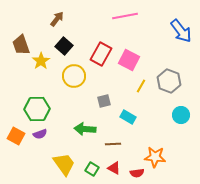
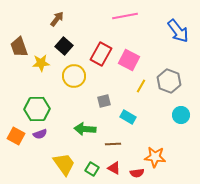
blue arrow: moved 3 px left
brown trapezoid: moved 2 px left, 2 px down
yellow star: moved 2 px down; rotated 30 degrees clockwise
